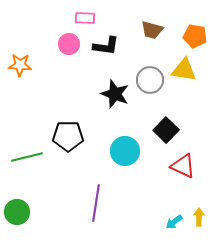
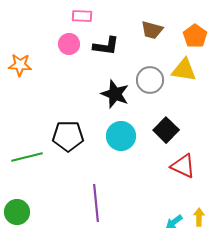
pink rectangle: moved 3 px left, 2 px up
orange pentagon: rotated 25 degrees clockwise
cyan circle: moved 4 px left, 15 px up
purple line: rotated 15 degrees counterclockwise
